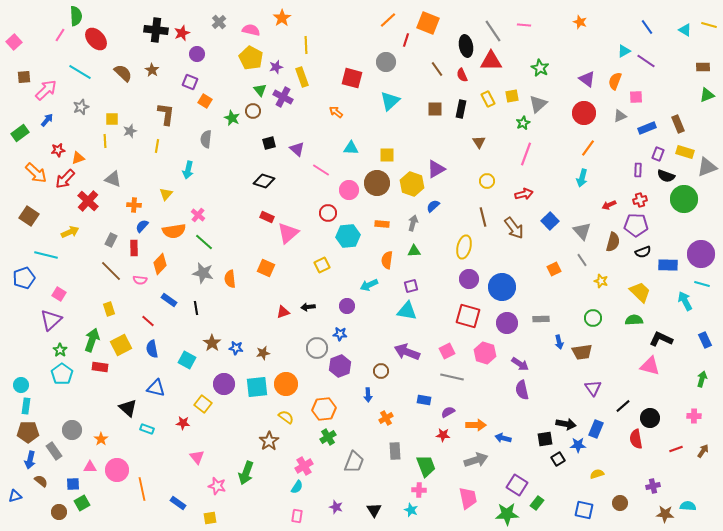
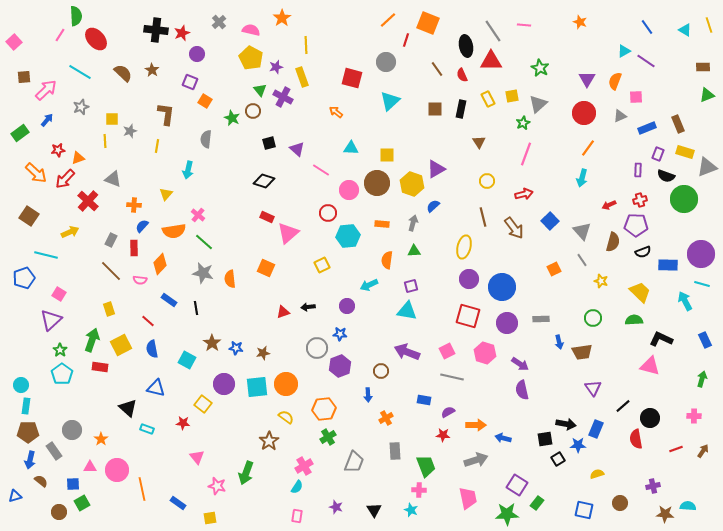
yellow line at (709, 25): rotated 56 degrees clockwise
purple triangle at (587, 79): rotated 24 degrees clockwise
